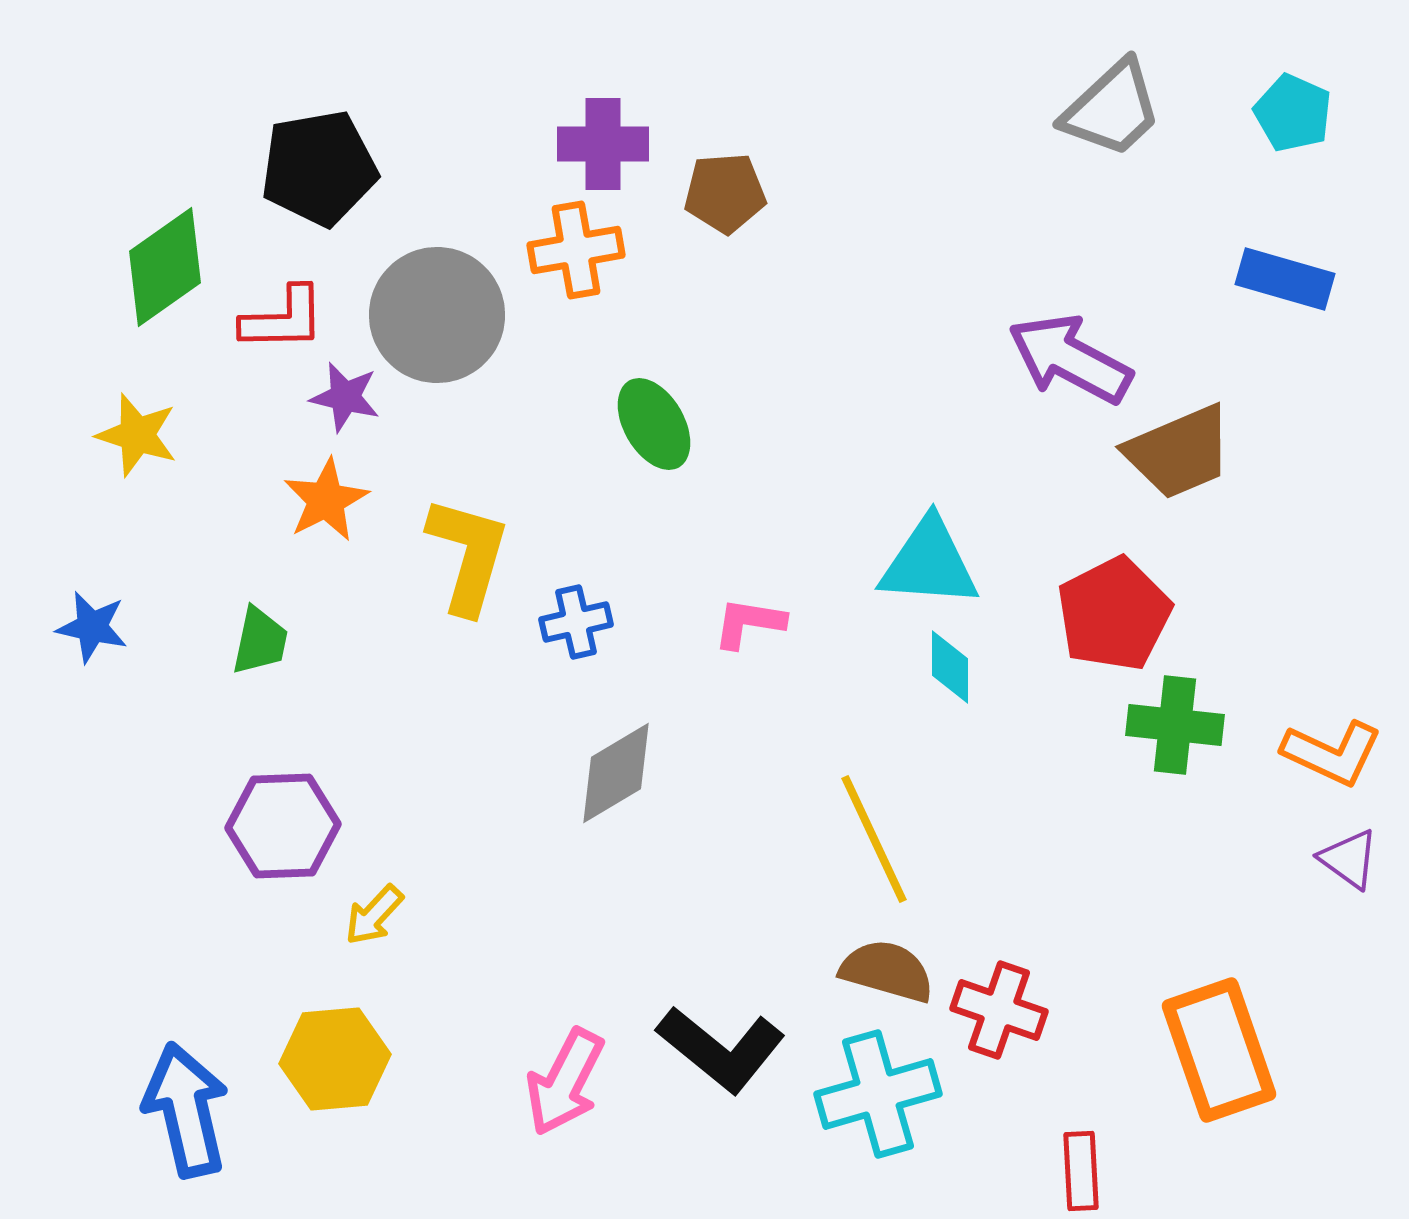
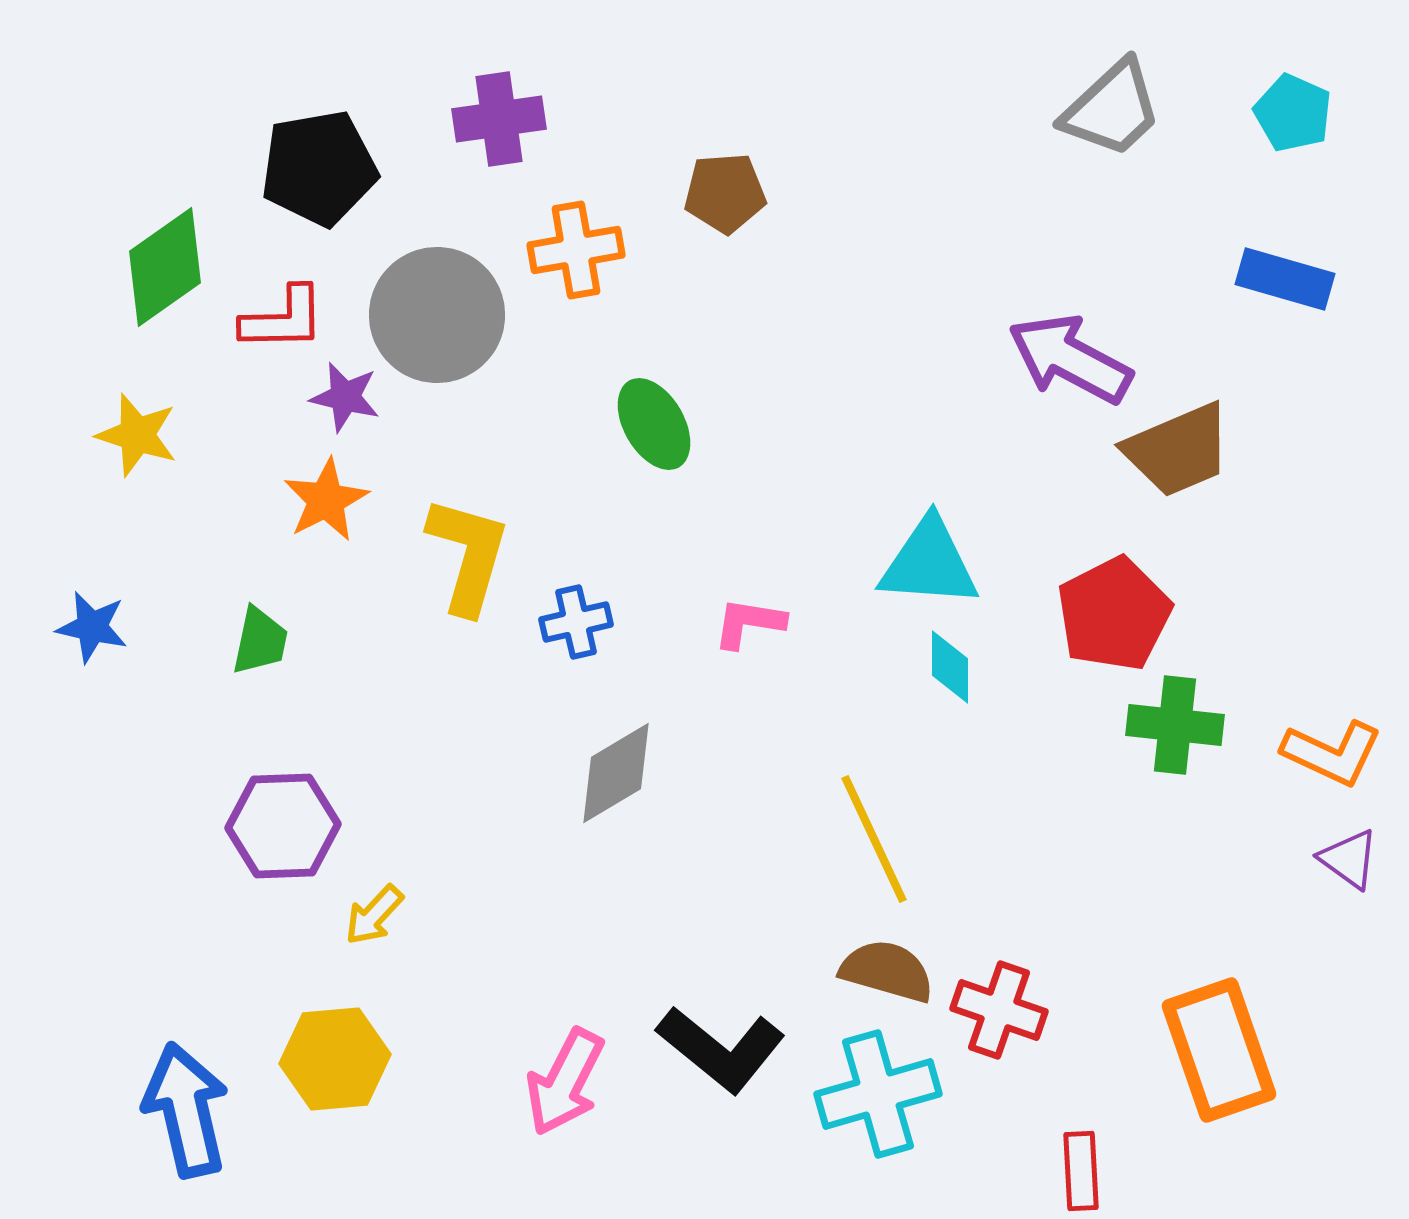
purple cross: moved 104 px left, 25 px up; rotated 8 degrees counterclockwise
brown trapezoid: moved 1 px left, 2 px up
